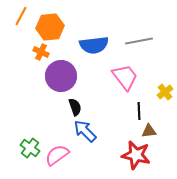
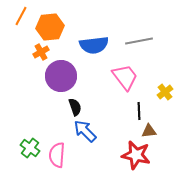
orange cross: rotated 35 degrees clockwise
pink semicircle: rotated 50 degrees counterclockwise
